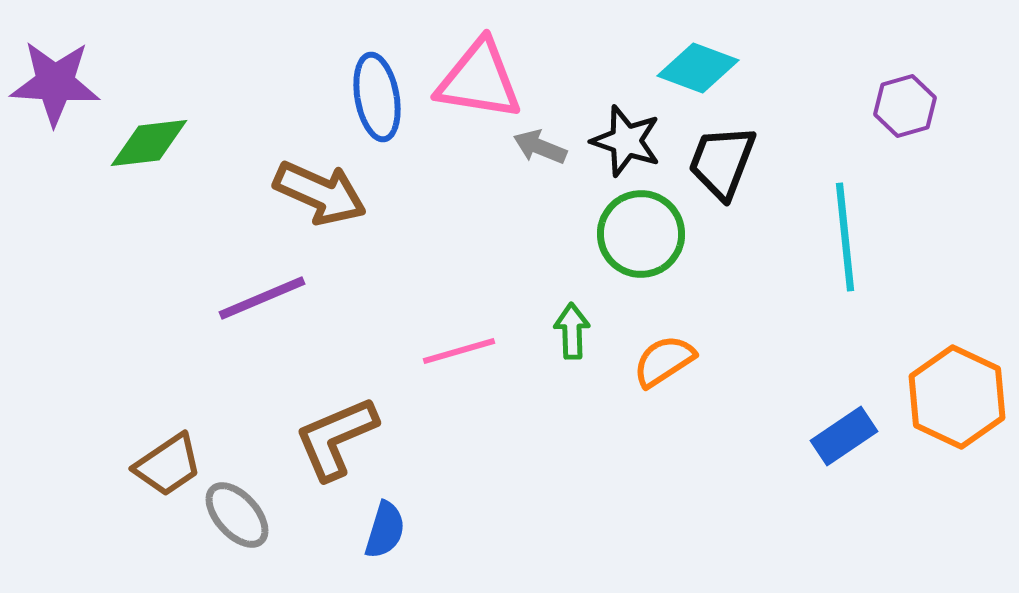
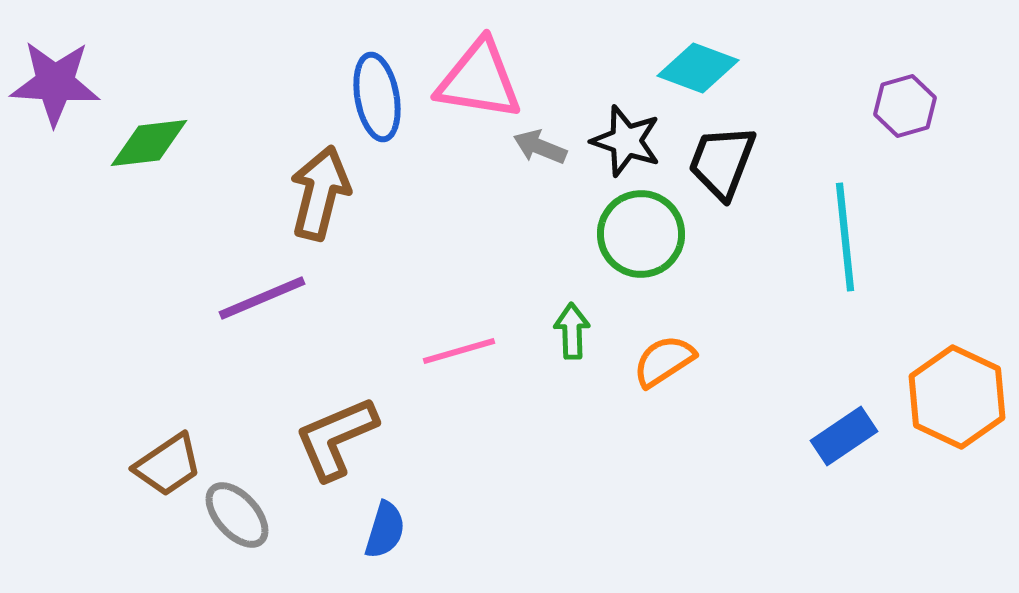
brown arrow: rotated 100 degrees counterclockwise
